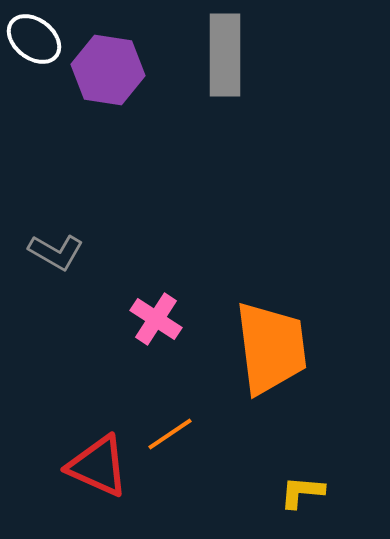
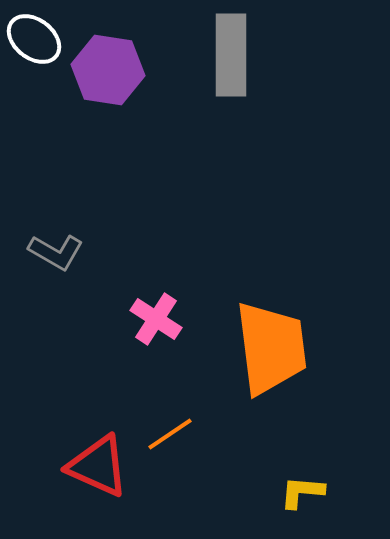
gray rectangle: moved 6 px right
